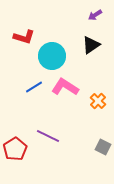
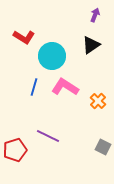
purple arrow: rotated 144 degrees clockwise
red L-shape: rotated 15 degrees clockwise
blue line: rotated 42 degrees counterclockwise
red pentagon: moved 1 px down; rotated 15 degrees clockwise
